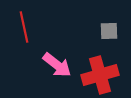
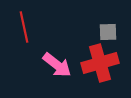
gray square: moved 1 px left, 1 px down
red cross: moved 12 px up
